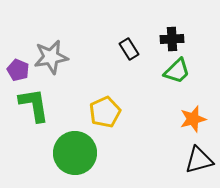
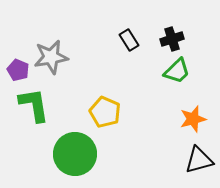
black cross: rotated 15 degrees counterclockwise
black rectangle: moved 9 px up
yellow pentagon: rotated 24 degrees counterclockwise
green circle: moved 1 px down
